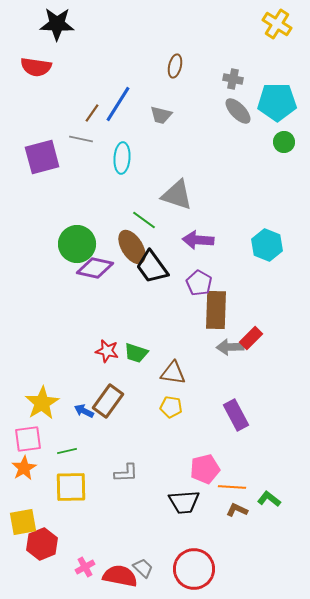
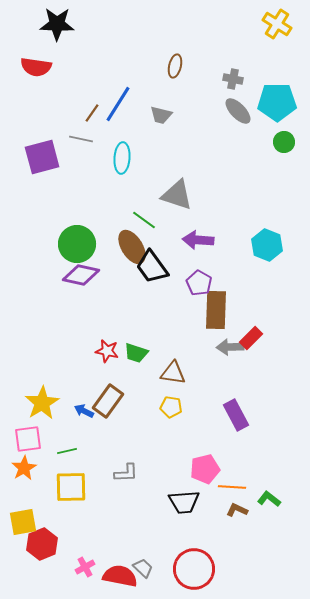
purple diamond at (95, 268): moved 14 px left, 7 px down
